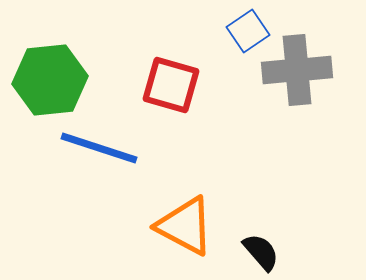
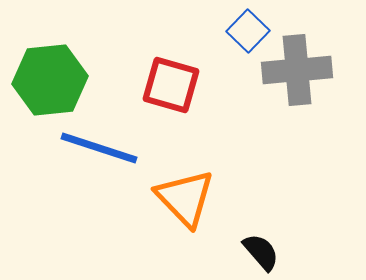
blue square: rotated 12 degrees counterclockwise
orange triangle: moved 28 px up; rotated 18 degrees clockwise
